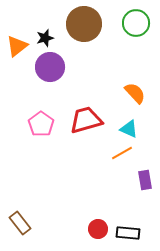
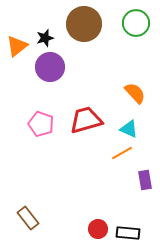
pink pentagon: rotated 15 degrees counterclockwise
brown rectangle: moved 8 px right, 5 px up
